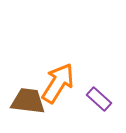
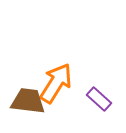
orange arrow: moved 2 px left
